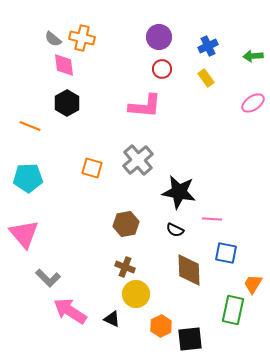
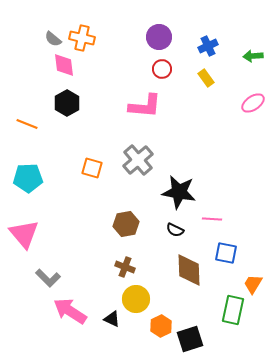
orange line: moved 3 px left, 2 px up
yellow circle: moved 5 px down
black square: rotated 12 degrees counterclockwise
